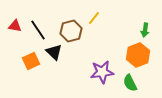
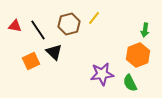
brown hexagon: moved 2 px left, 7 px up
purple star: moved 2 px down
